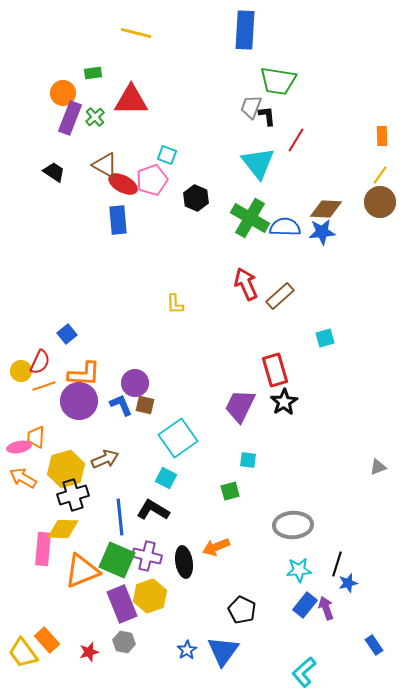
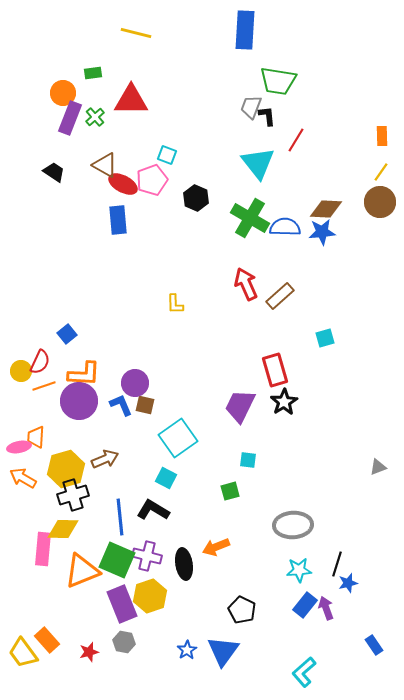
yellow line at (380, 175): moved 1 px right, 3 px up
black ellipse at (184, 562): moved 2 px down
